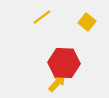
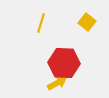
yellow line: moved 1 px left, 6 px down; rotated 36 degrees counterclockwise
yellow arrow: rotated 18 degrees clockwise
